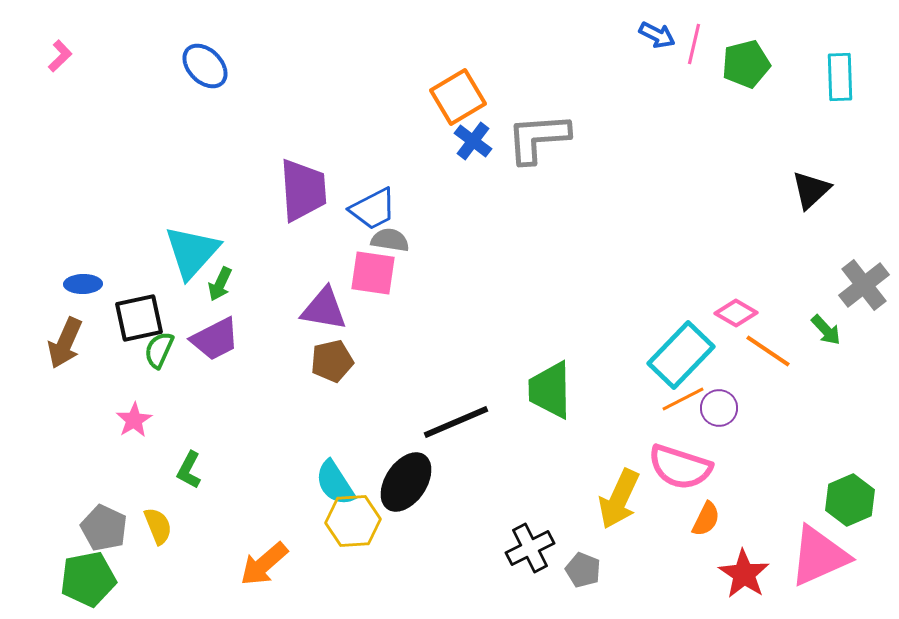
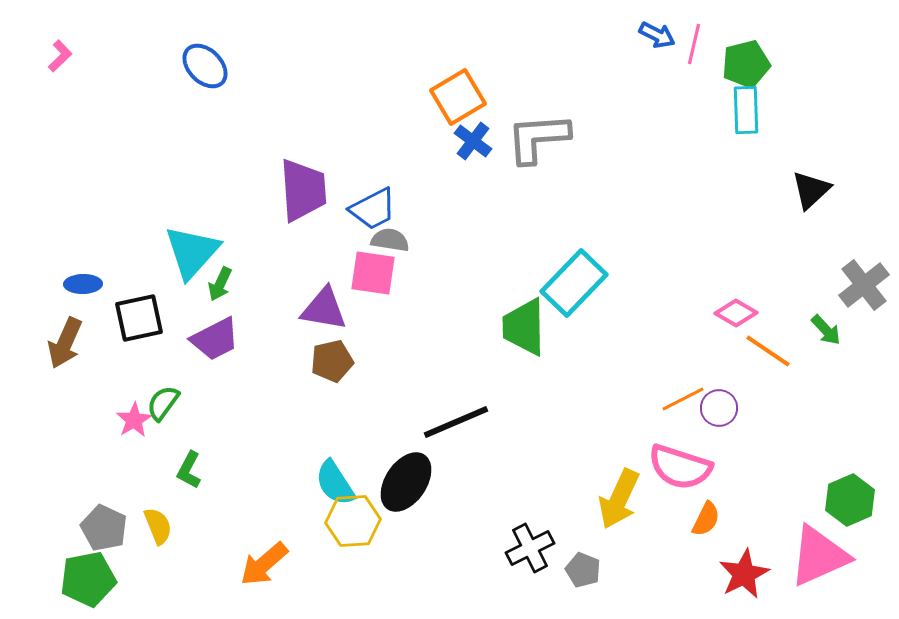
cyan rectangle at (840, 77): moved 94 px left, 33 px down
green semicircle at (159, 350): moved 4 px right, 53 px down; rotated 12 degrees clockwise
cyan rectangle at (681, 355): moved 107 px left, 72 px up
green trapezoid at (550, 390): moved 26 px left, 63 px up
red star at (744, 574): rotated 12 degrees clockwise
